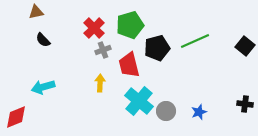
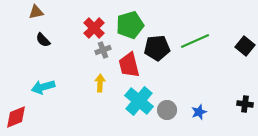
black pentagon: rotated 10 degrees clockwise
gray circle: moved 1 px right, 1 px up
